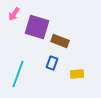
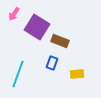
purple square: rotated 15 degrees clockwise
